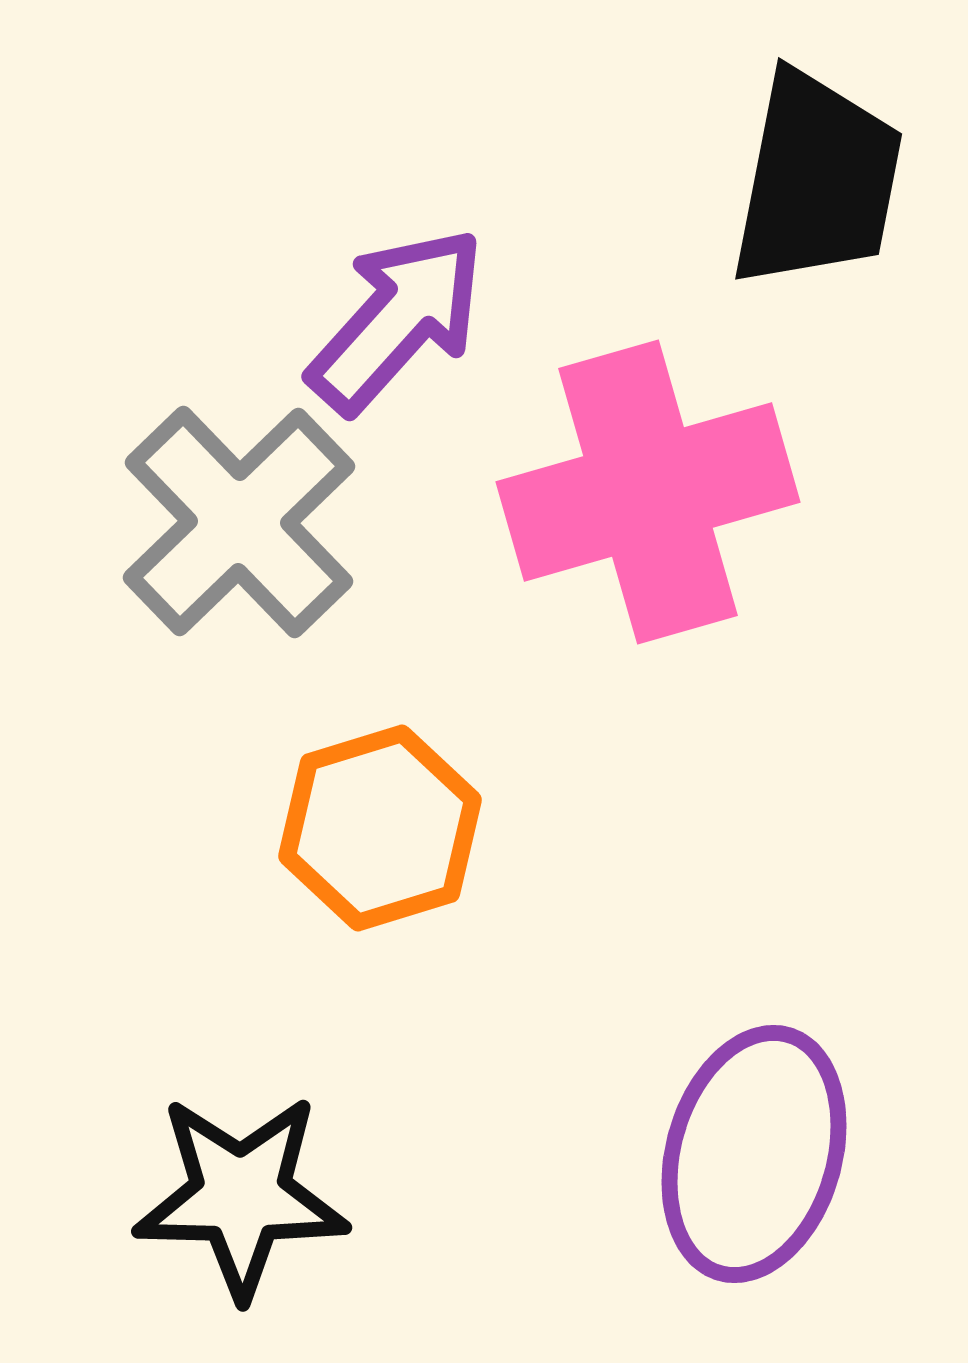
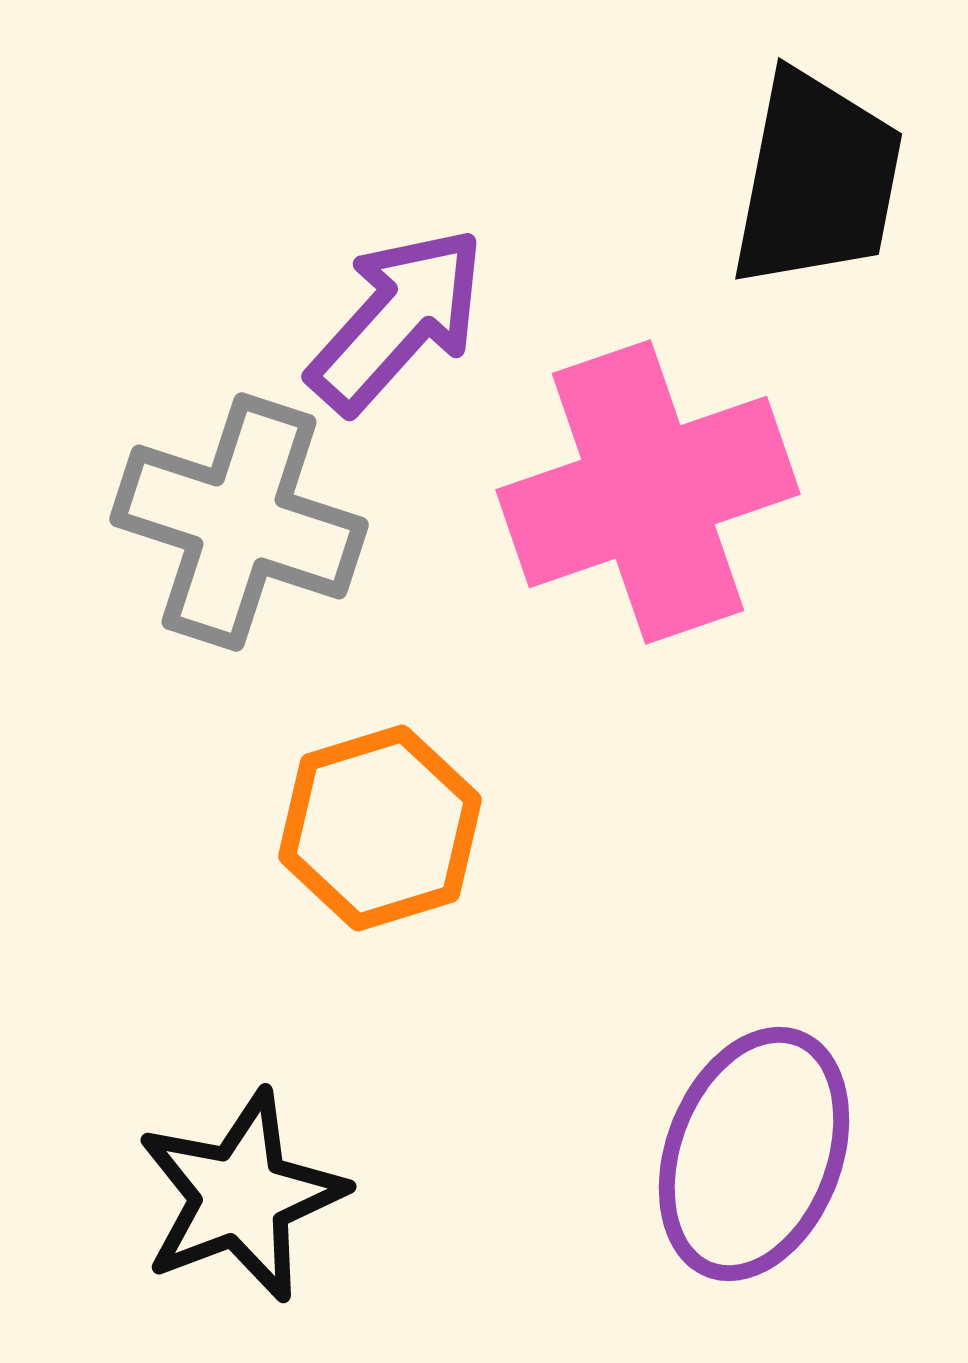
pink cross: rotated 3 degrees counterclockwise
gray cross: rotated 28 degrees counterclockwise
purple ellipse: rotated 5 degrees clockwise
black star: rotated 22 degrees counterclockwise
